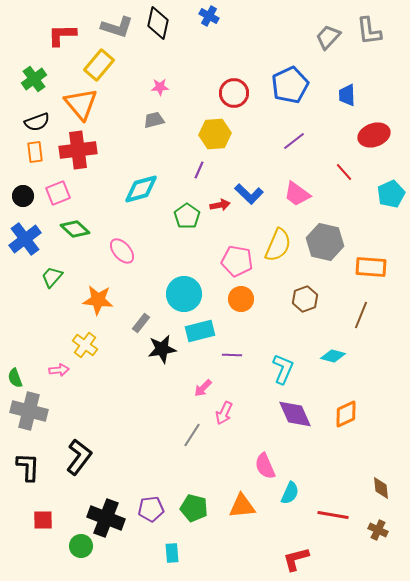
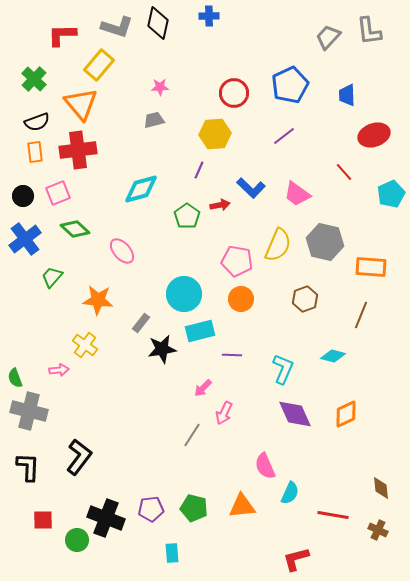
blue cross at (209, 16): rotated 30 degrees counterclockwise
green cross at (34, 79): rotated 10 degrees counterclockwise
purple line at (294, 141): moved 10 px left, 5 px up
blue L-shape at (249, 194): moved 2 px right, 6 px up
green circle at (81, 546): moved 4 px left, 6 px up
